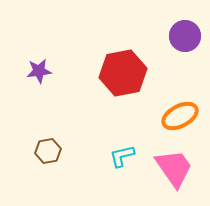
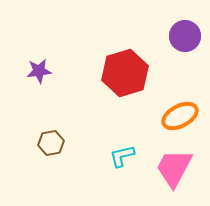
red hexagon: moved 2 px right; rotated 6 degrees counterclockwise
brown hexagon: moved 3 px right, 8 px up
pink trapezoid: rotated 117 degrees counterclockwise
